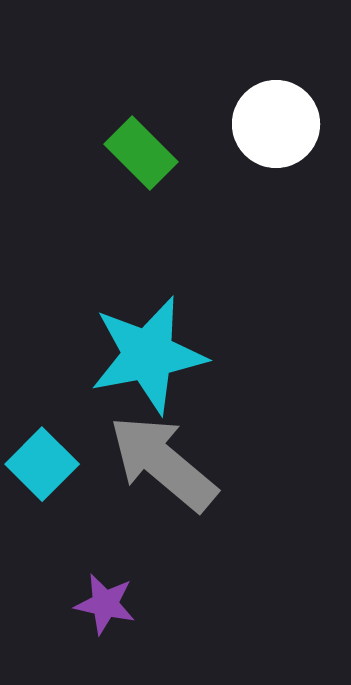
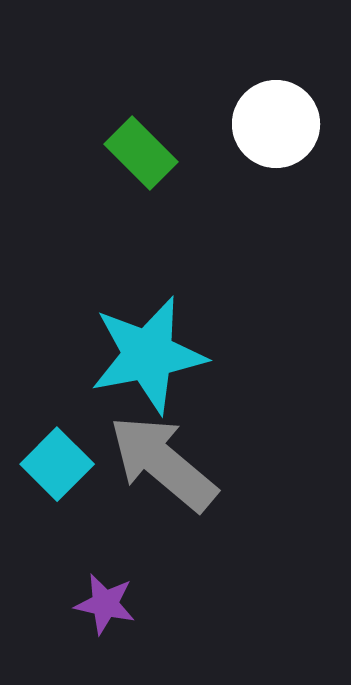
cyan square: moved 15 px right
